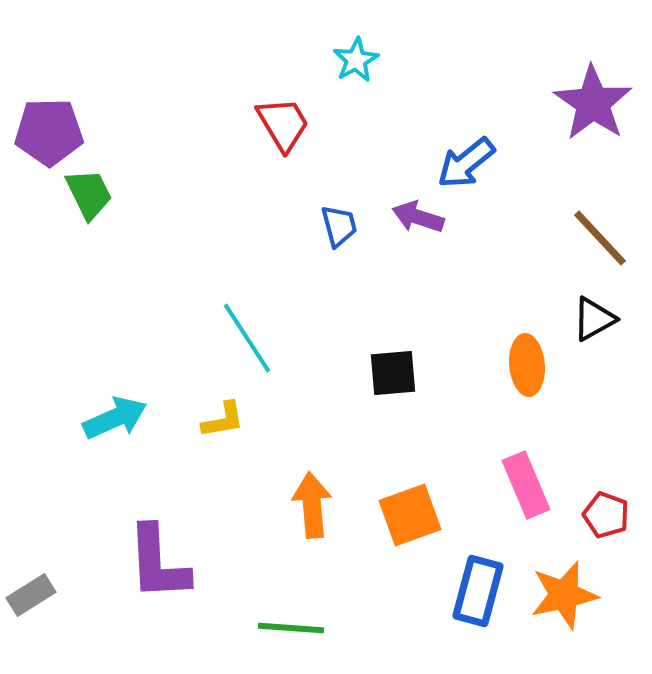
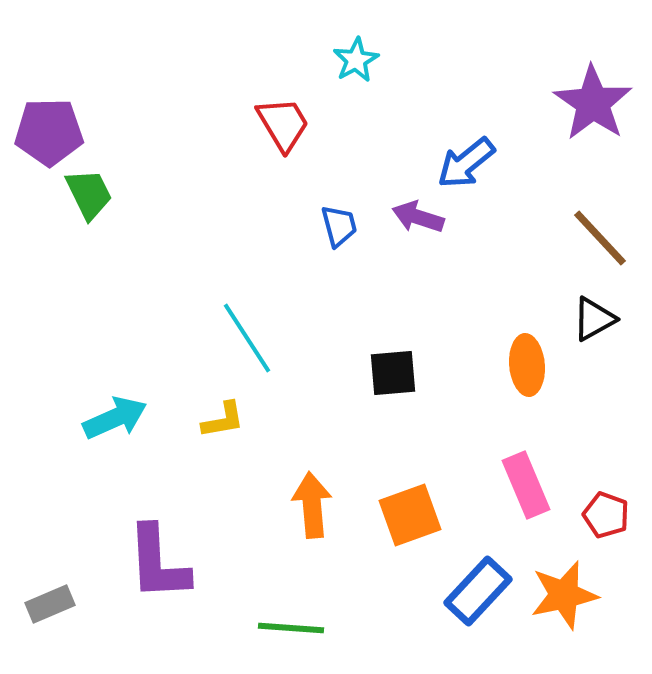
blue rectangle: rotated 28 degrees clockwise
gray rectangle: moved 19 px right, 9 px down; rotated 9 degrees clockwise
